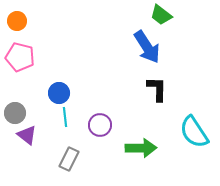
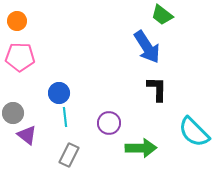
green trapezoid: moved 1 px right
pink pentagon: rotated 12 degrees counterclockwise
gray circle: moved 2 px left
purple circle: moved 9 px right, 2 px up
cyan semicircle: rotated 12 degrees counterclockwise
gray rectangle: moved 4 px up
